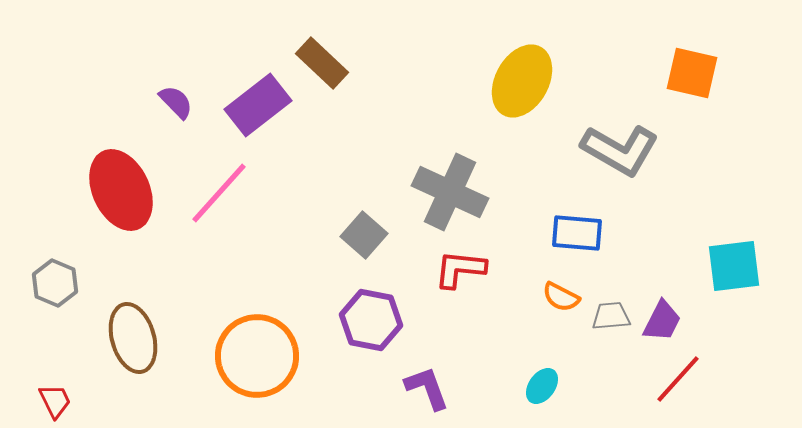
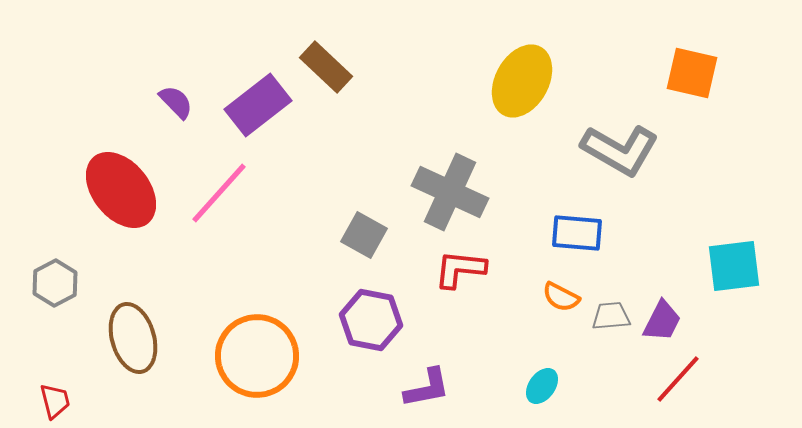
brown rectangle: moved 4 px right, 4 px down
red ellipse: rotated 14 degrees counterclockwise
gray square: rotated 12 degrees counterclockwise
gray hexagon: rotated 9 degrees clockwise
purple L-shape: rotated 99 degrees clockwise
red trapezoid: rotated 12 degrees clockwise
